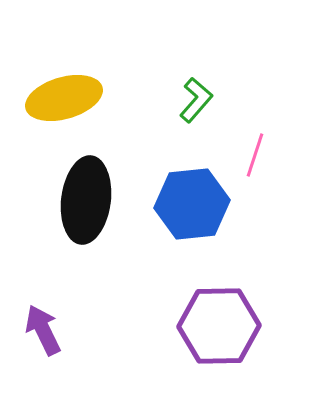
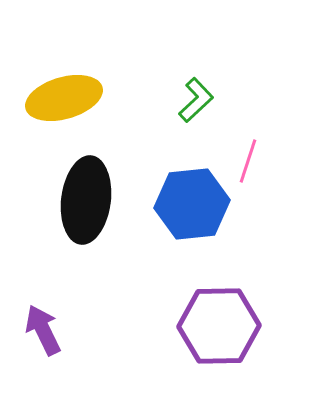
green L-shape: rotated 6 degrees clockwise
pink line: moved 7 px left, 6 px down
